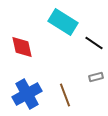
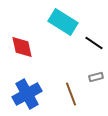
brown line: moved 6 px right, 1 px up
